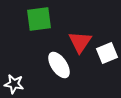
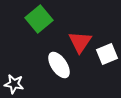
green square: rotated 32 degrees counterclockwise
white square: moved 1 px down
